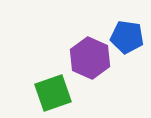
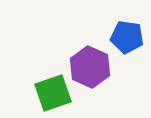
purple hexagon: moved 9 px down
